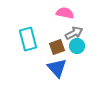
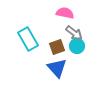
gray arrow: rotated 66 degrees clockwise
cyan rectangle: rotated 15 degrees counterclockwise
